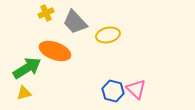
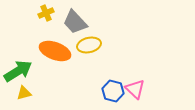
yellow ellipse: moved 19 px left, 10 px down
green arrow: moved 9 px left, 3 px down
pink triangle: moved 1 px left
